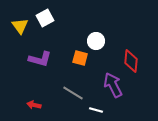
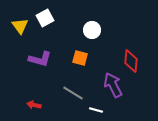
white circle: moved 4 px left, 11 px up
